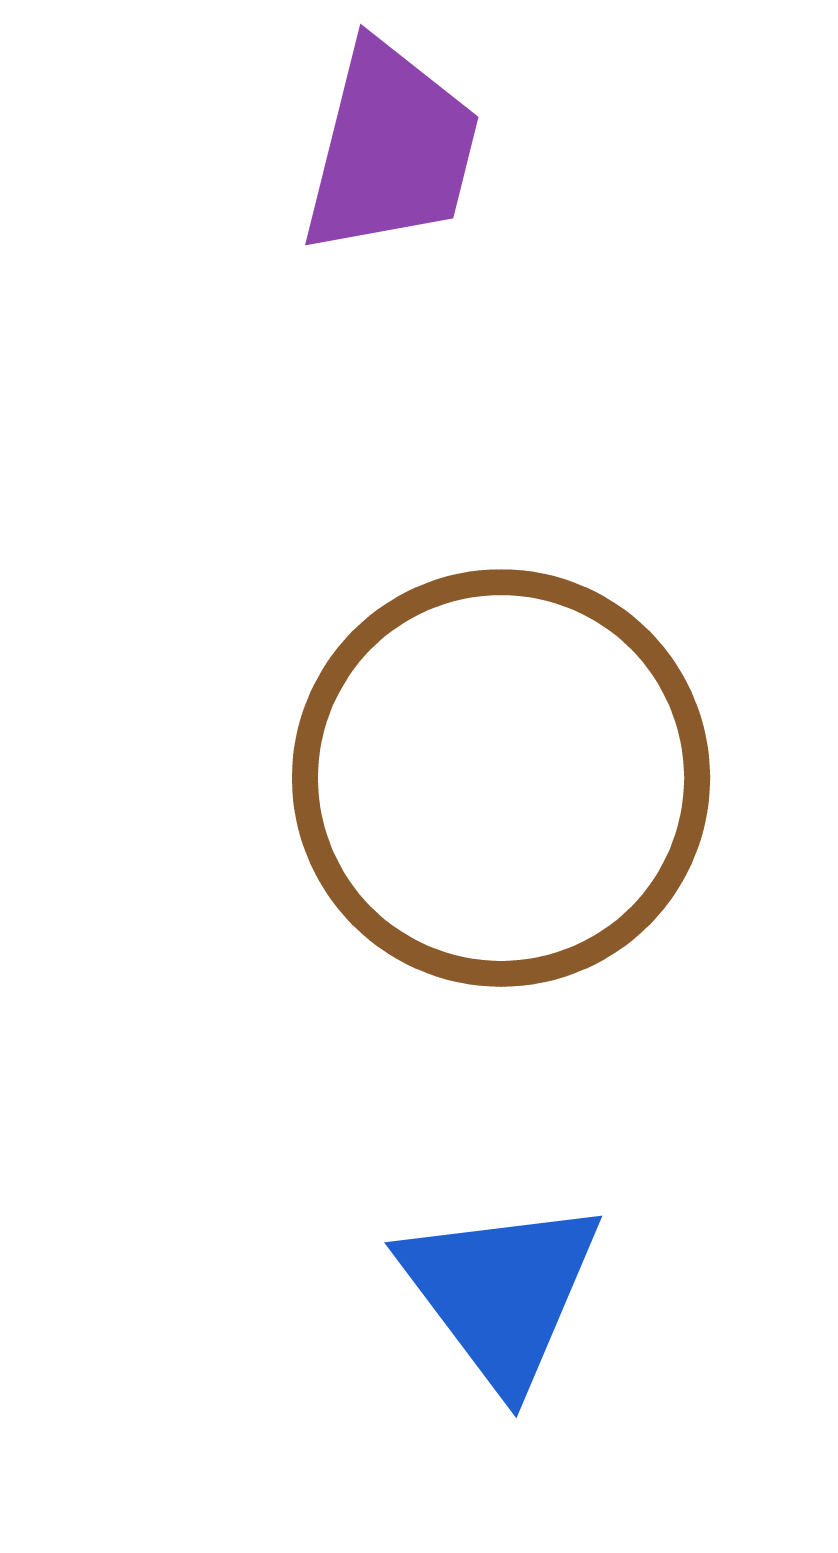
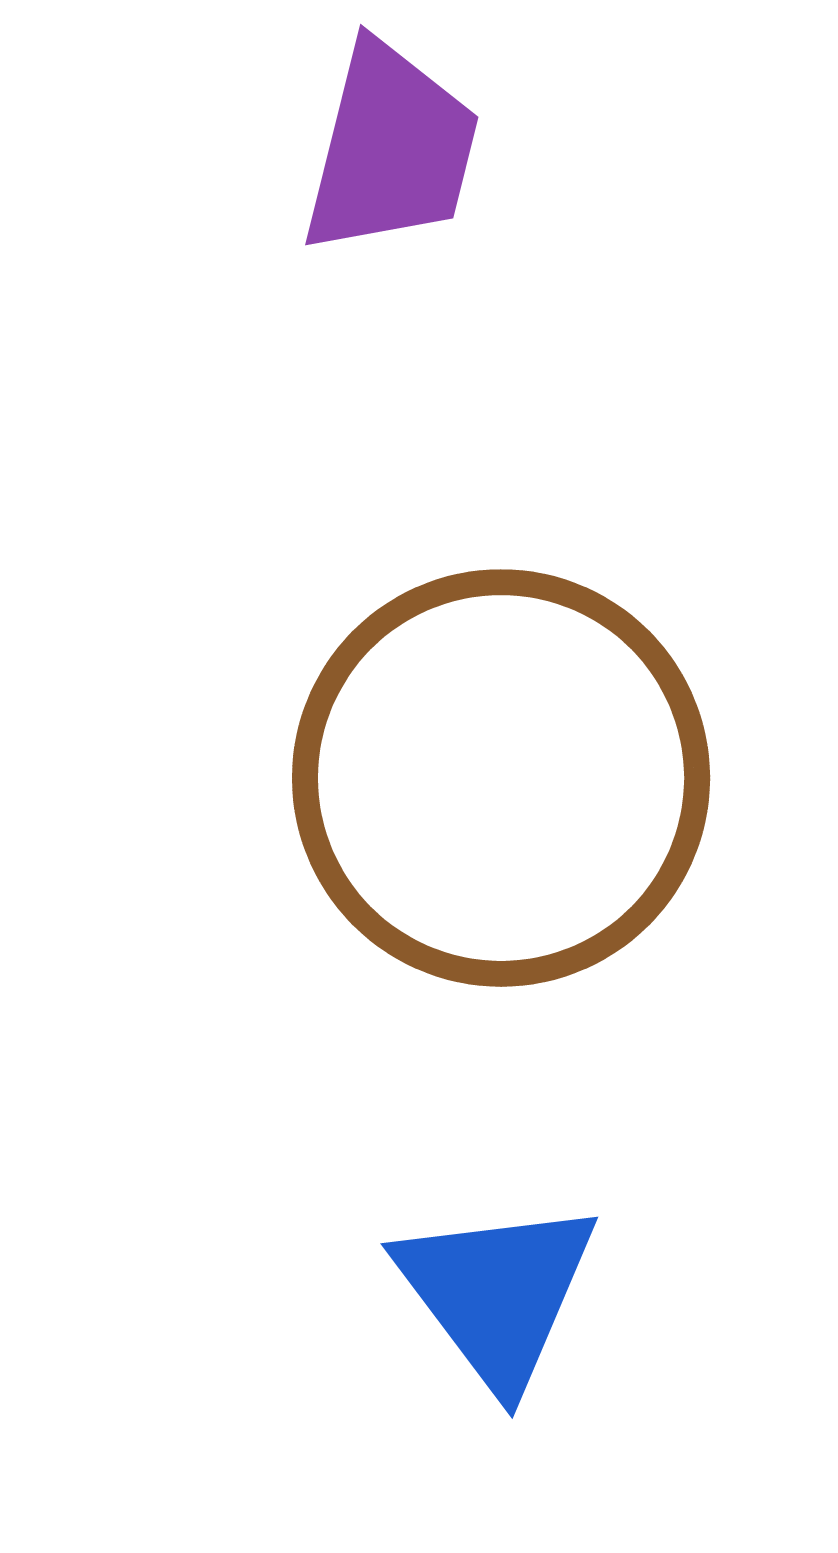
blue triangle: moved 4 px left, 1 px down
